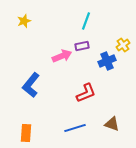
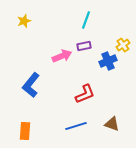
cyan line: moved 1 px up
purple rectangle: moved 2 px right
blue cross: moved 1 px right
red L-shape: moved 1 px left, 1 px down
blue line: moved 1 px right, 2 px up
orange rectangle: moved 1 px left, 2 px up
